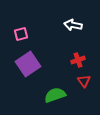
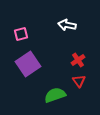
white arrow: moved 6 px left
red cross: rotated 16 degrees counterclockwise
red triangle: moved 5 px left
